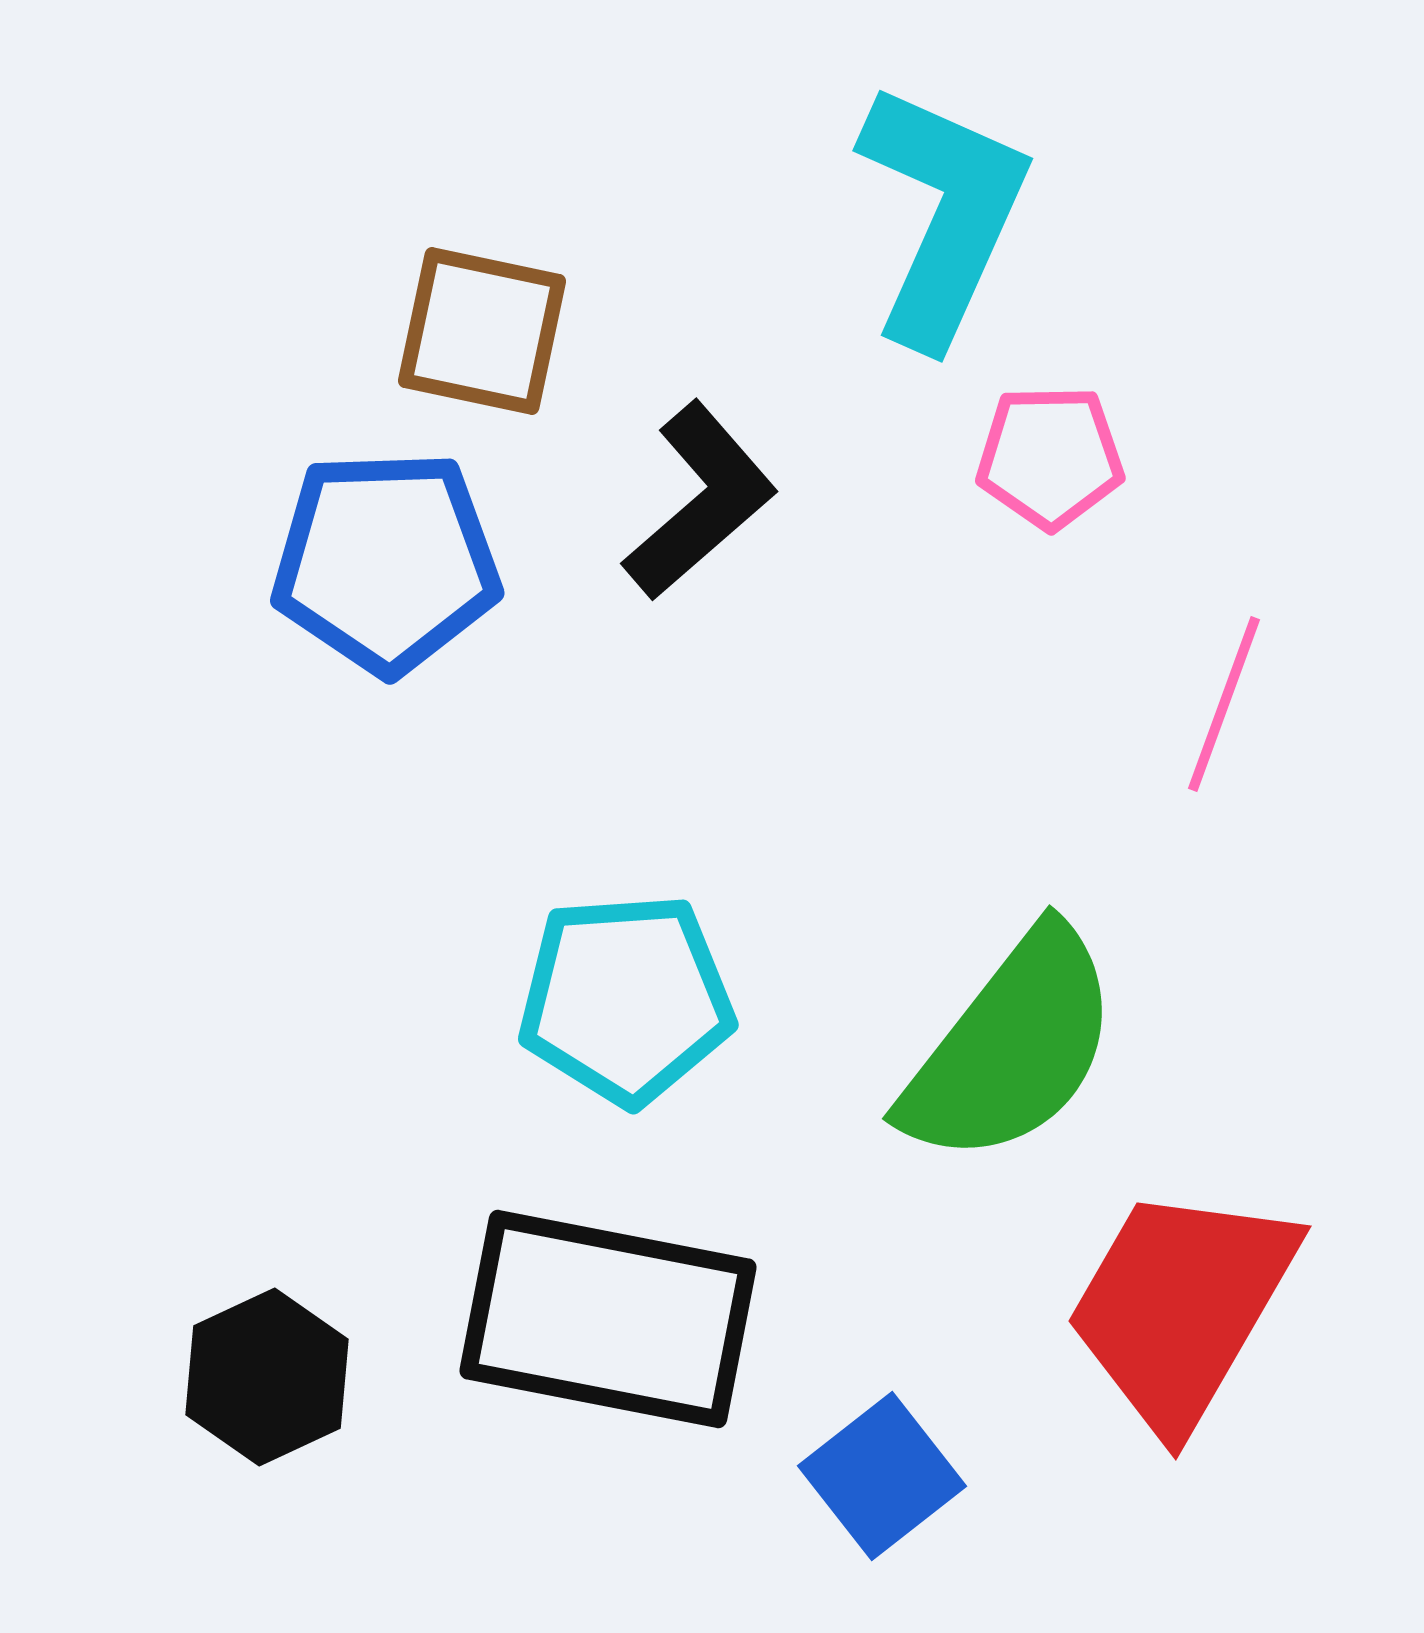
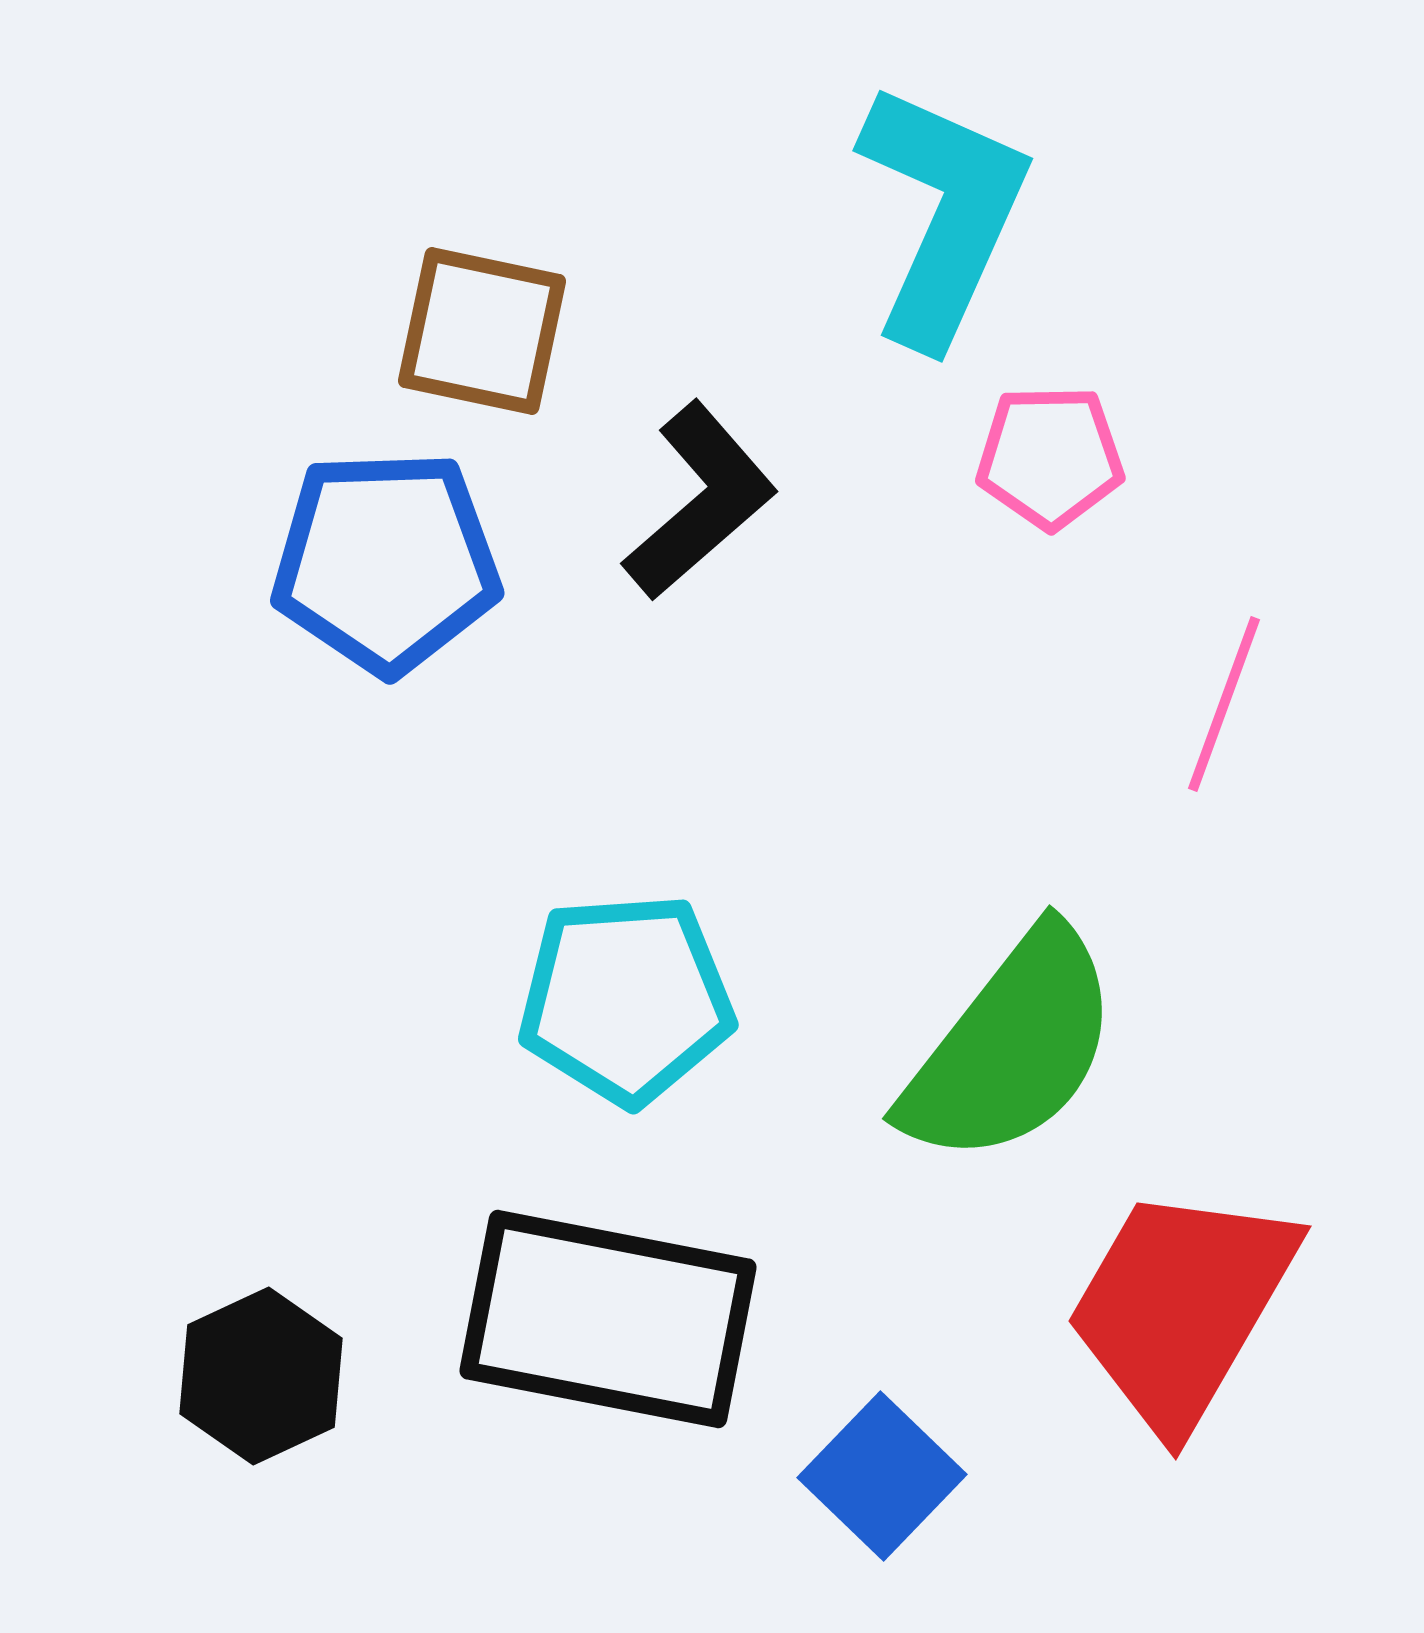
black hexagon: moved 6 px left, 1 px up
blue square: rotated 8 degrees counterclockwise
